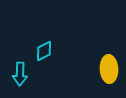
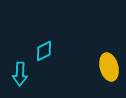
yellow ellipse: moved 2 px up; rotated 12 degrees counterclockwise
